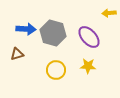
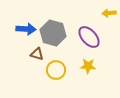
brown triangle: moved 20 px right; rotated 32 degrees clockwise
